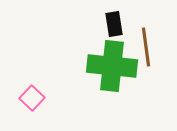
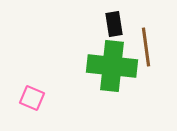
pink square: rotated 20 degrees counterclockwise
